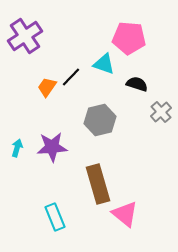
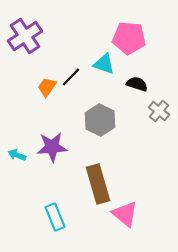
gray cross: moved 2 px left, 1 px up; rotated 10 degrees counterclockwise
gray hexagon: rotated 20 degrees counterclockwise
cyan arrow: moved 7 px down; rotated 84 degrees counterclockwise
